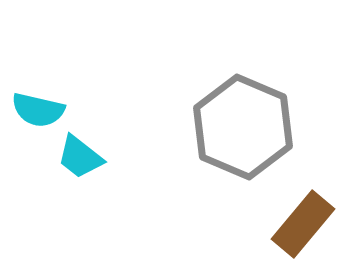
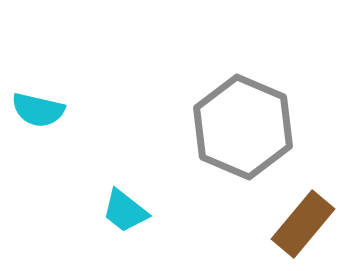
cyan trapezoid: moved 45 px right, 54 px down
